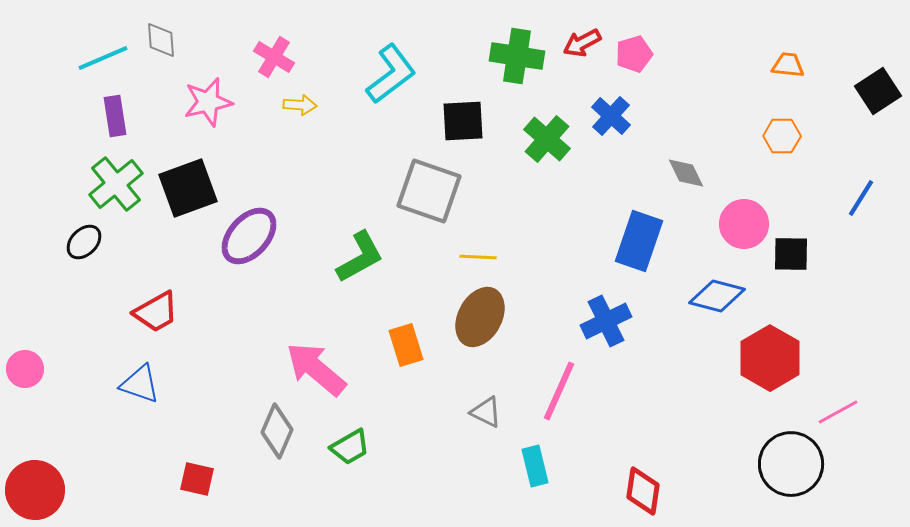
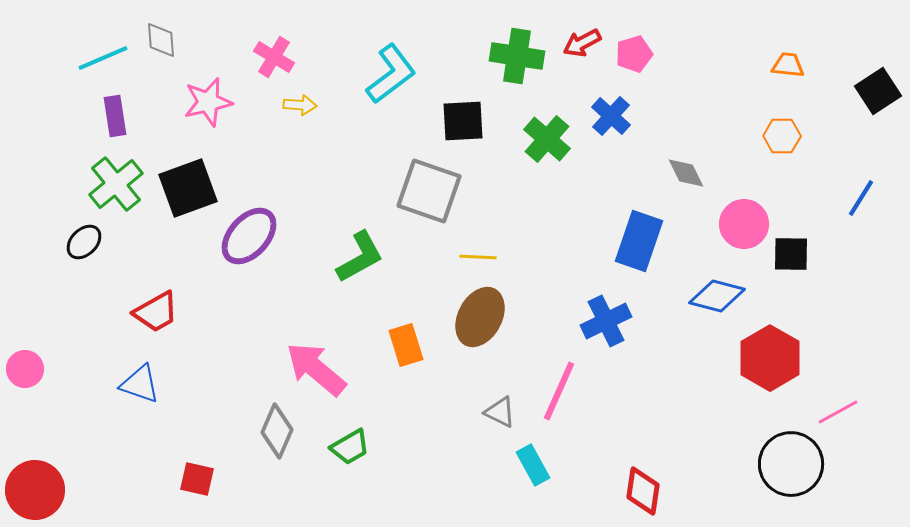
gray triangle at (486, 412): moved 14 px right
cyan rectangle at (535, 466): moved 2 px left, 1 px up; rotated 15 degrees counterclockwise
